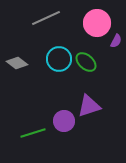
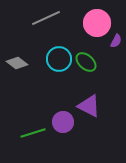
purple triangle: rotated 45 degrees clockwise
purple circle: moved 1 px left, 1 px down
